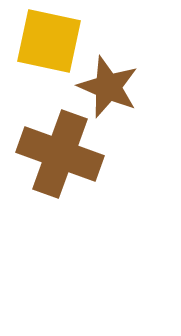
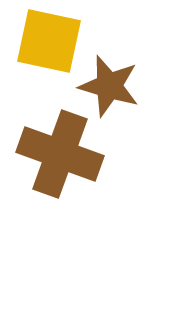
brown star: moved 1 px right, 1 px up; rotated 6 degrees counterclockwise
